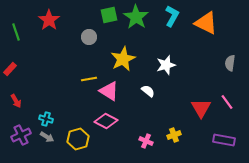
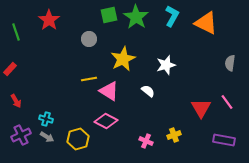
gray circle: moved 2 px down
